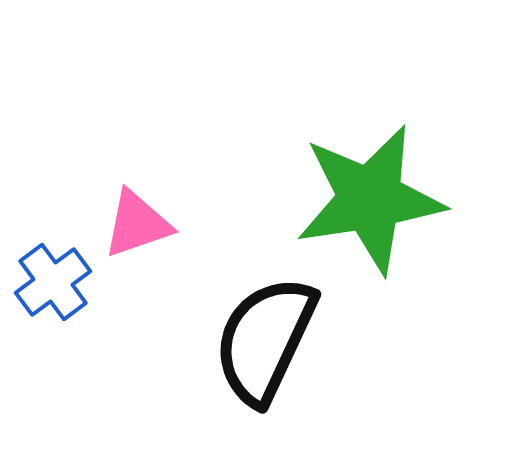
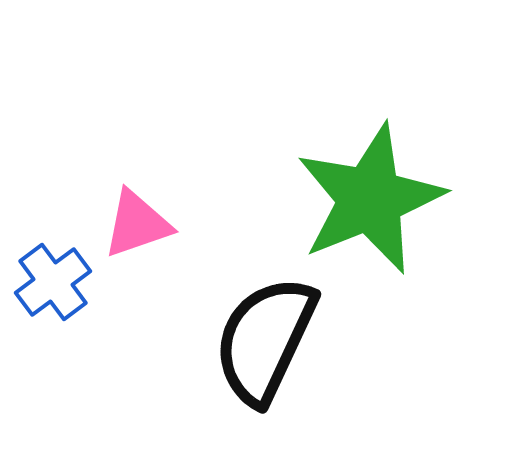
green star: rotated 13 degrees counterclockwise
